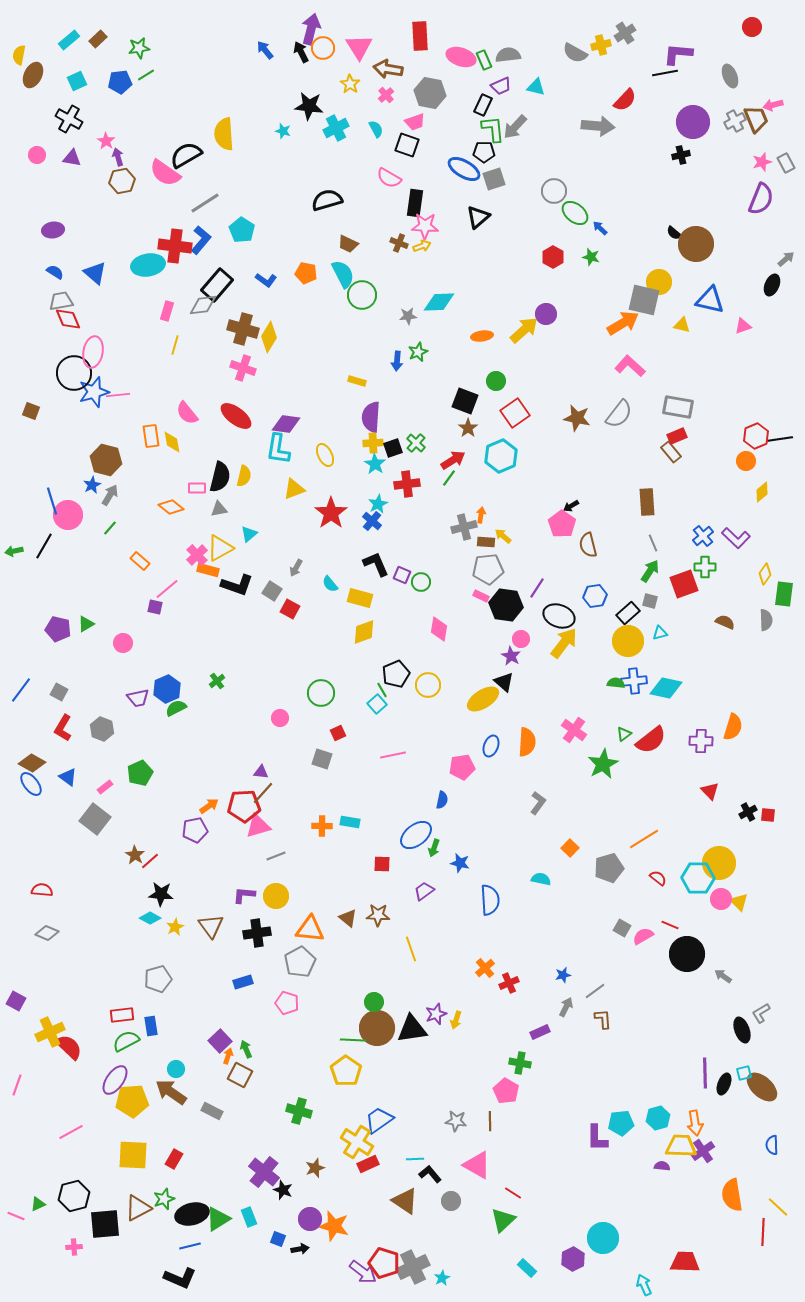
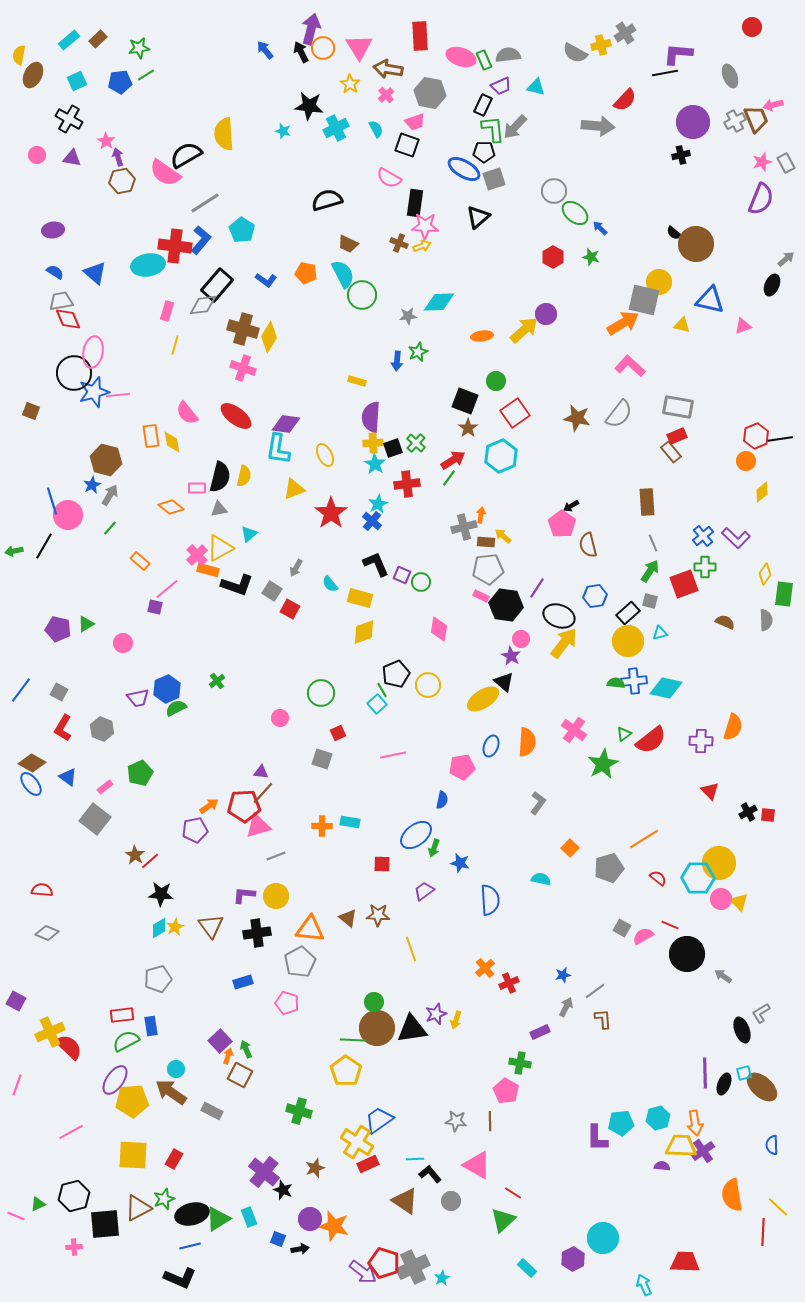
cyan diamond at (150, 918): moved 9 px right, 10 px down; rotated 60 degrees counterclockwise
